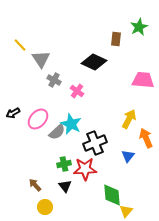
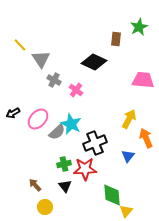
pink cross: moved 1 px left, 1 px up
